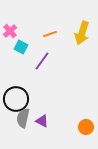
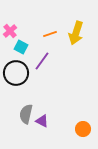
yellow arrow: moved 6 px left
black circle: moved 26 px up
gray semicircle: moved 3 px right, 4 px up
orange circle: moved 3 px left, 2 px down
